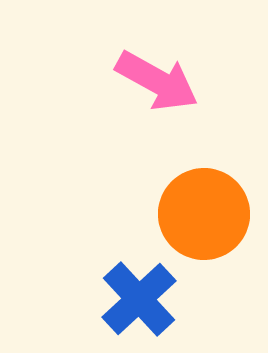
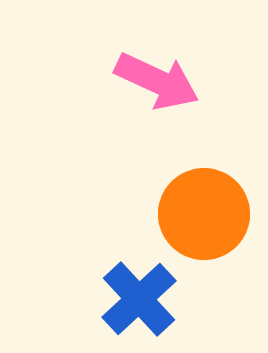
pink arrow: rotated 4 degrees counterclockwise
